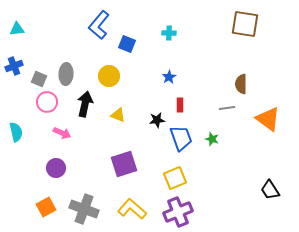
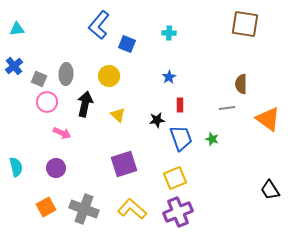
blue cross: rotated 18 degrees counterclockwise
yellow triangle: rotated 21 degrees clockwise
cyan semicircle: moved 35 px down
